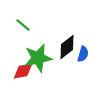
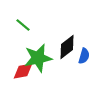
blue semicircle: moved 1 px right, 2 px down
